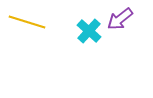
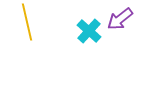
yellow line: rotated 60 degrees clockwise
